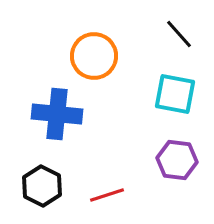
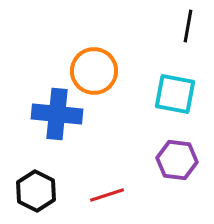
black line: moved 9 px right, 8 px up; rotated 52 degrees clockwise
orange circle: moved 15 px down
black hexagon: moved 6 px left, 5 px down
